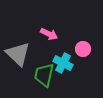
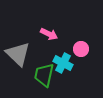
pink circle: moved 2 px left
